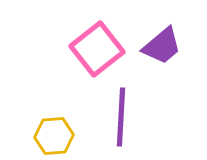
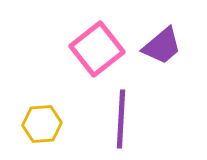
purple line: moved 2 px down
yellow hexagon: moved 12 px left, 12 px up
